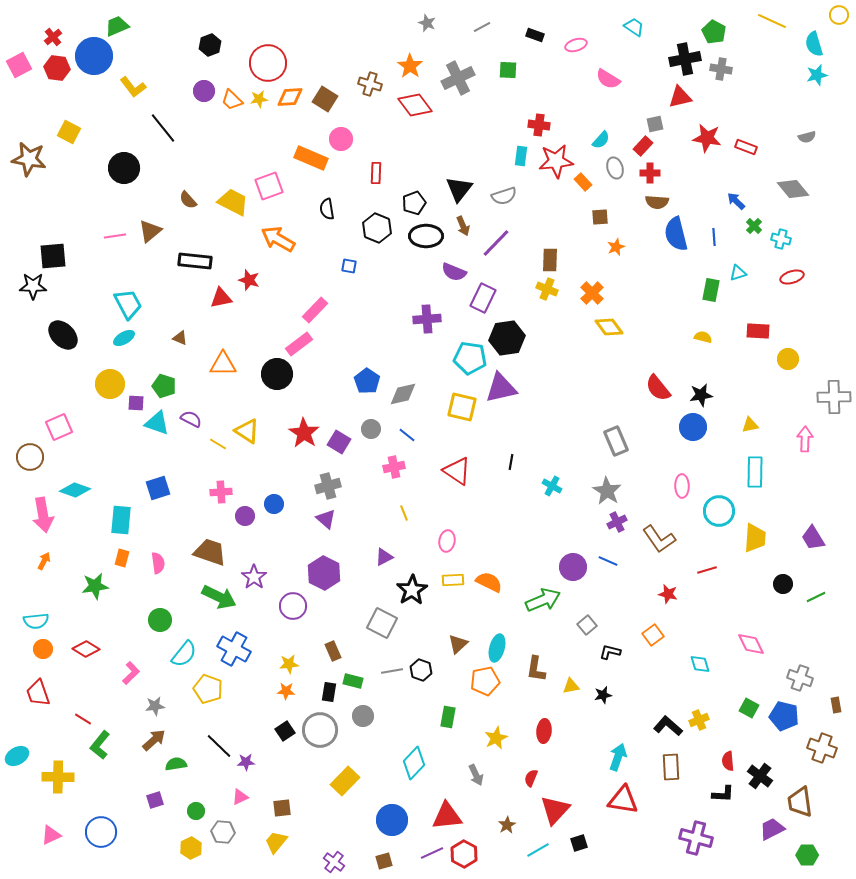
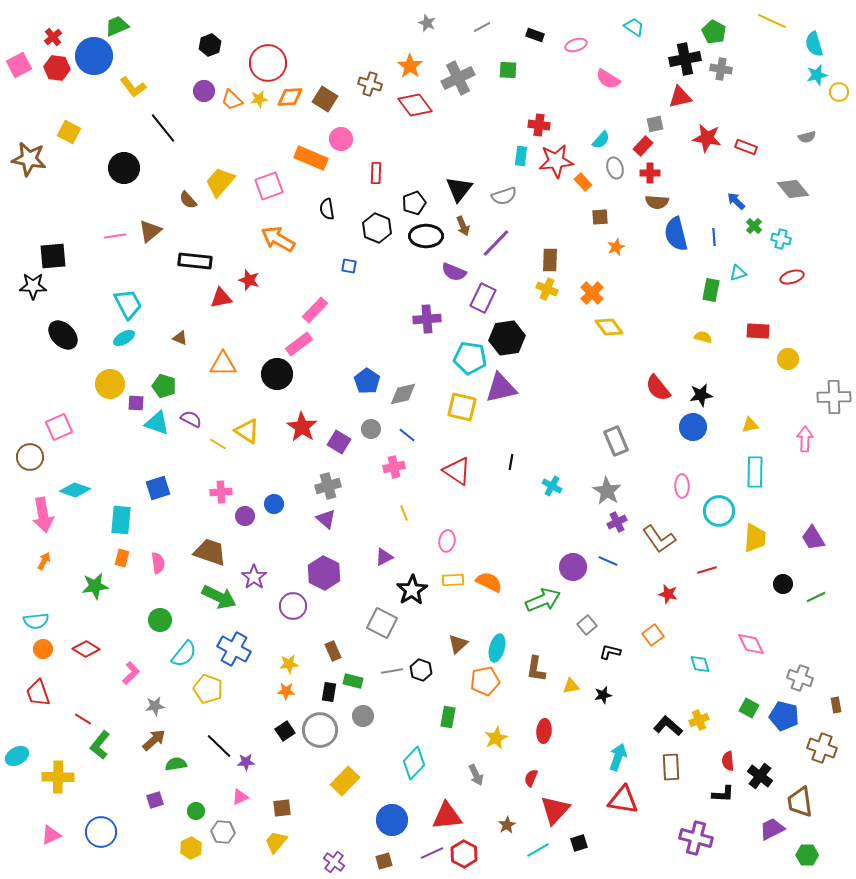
yellow circle at (839, 15): moved 77 px down
yellow trapezoid at (233, 202): moved 13 px left, 20 px up; rotated 76 degrees counterclockwise
red star at (304, 433): moved 2 px left, 6 px up
